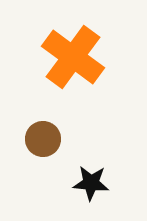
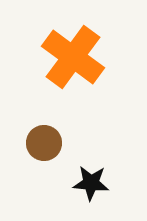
brown circle: moved 1 px right, 4 px down
